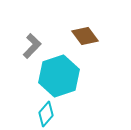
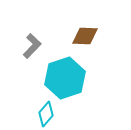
brown diamond: rotated 52 degrees counterclockwise
cyan hexagon: moved 6 px right, 2 px down
